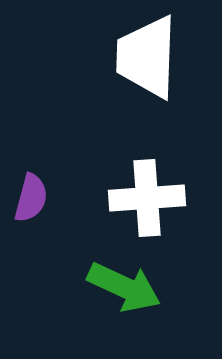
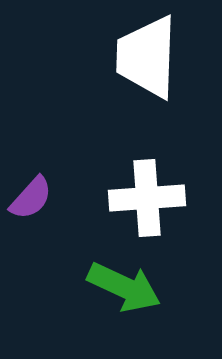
purple semicircle: rotated 27 degrees clockwise
